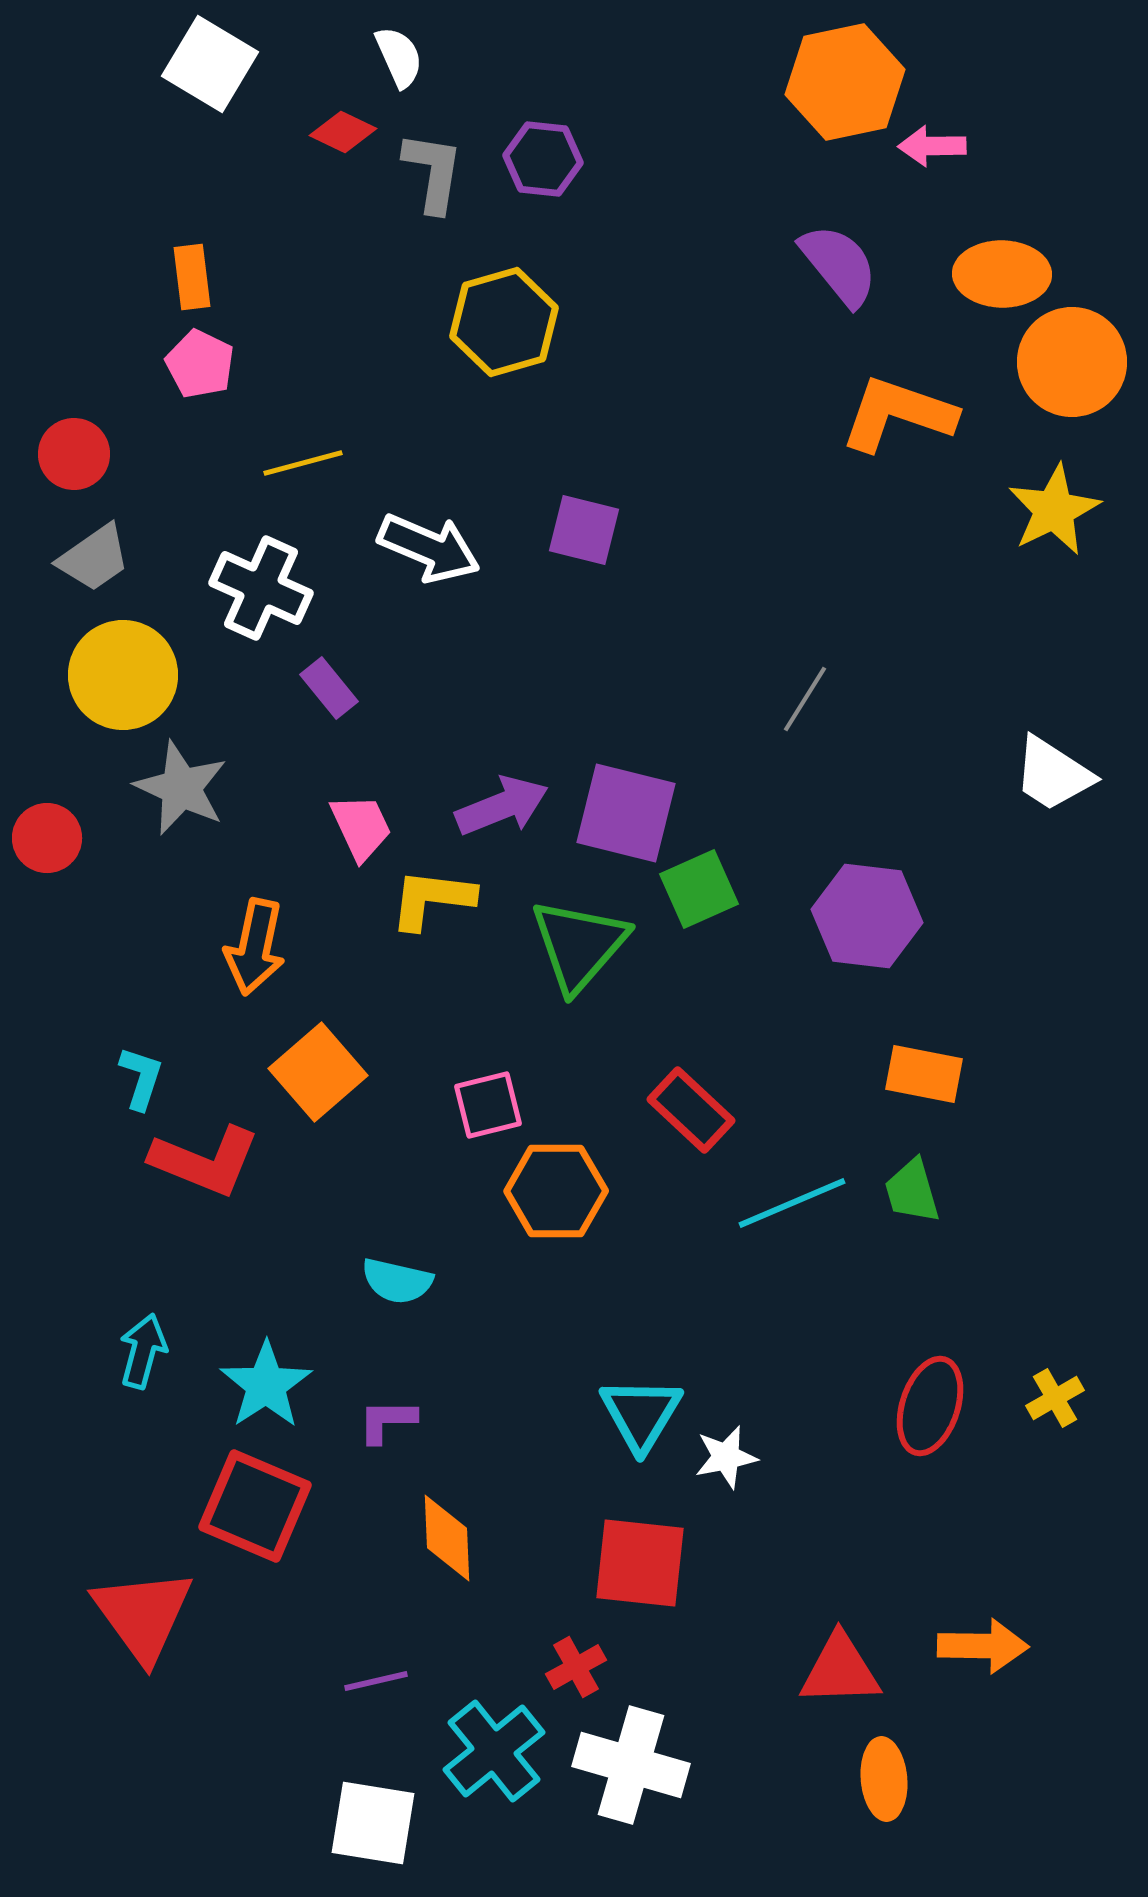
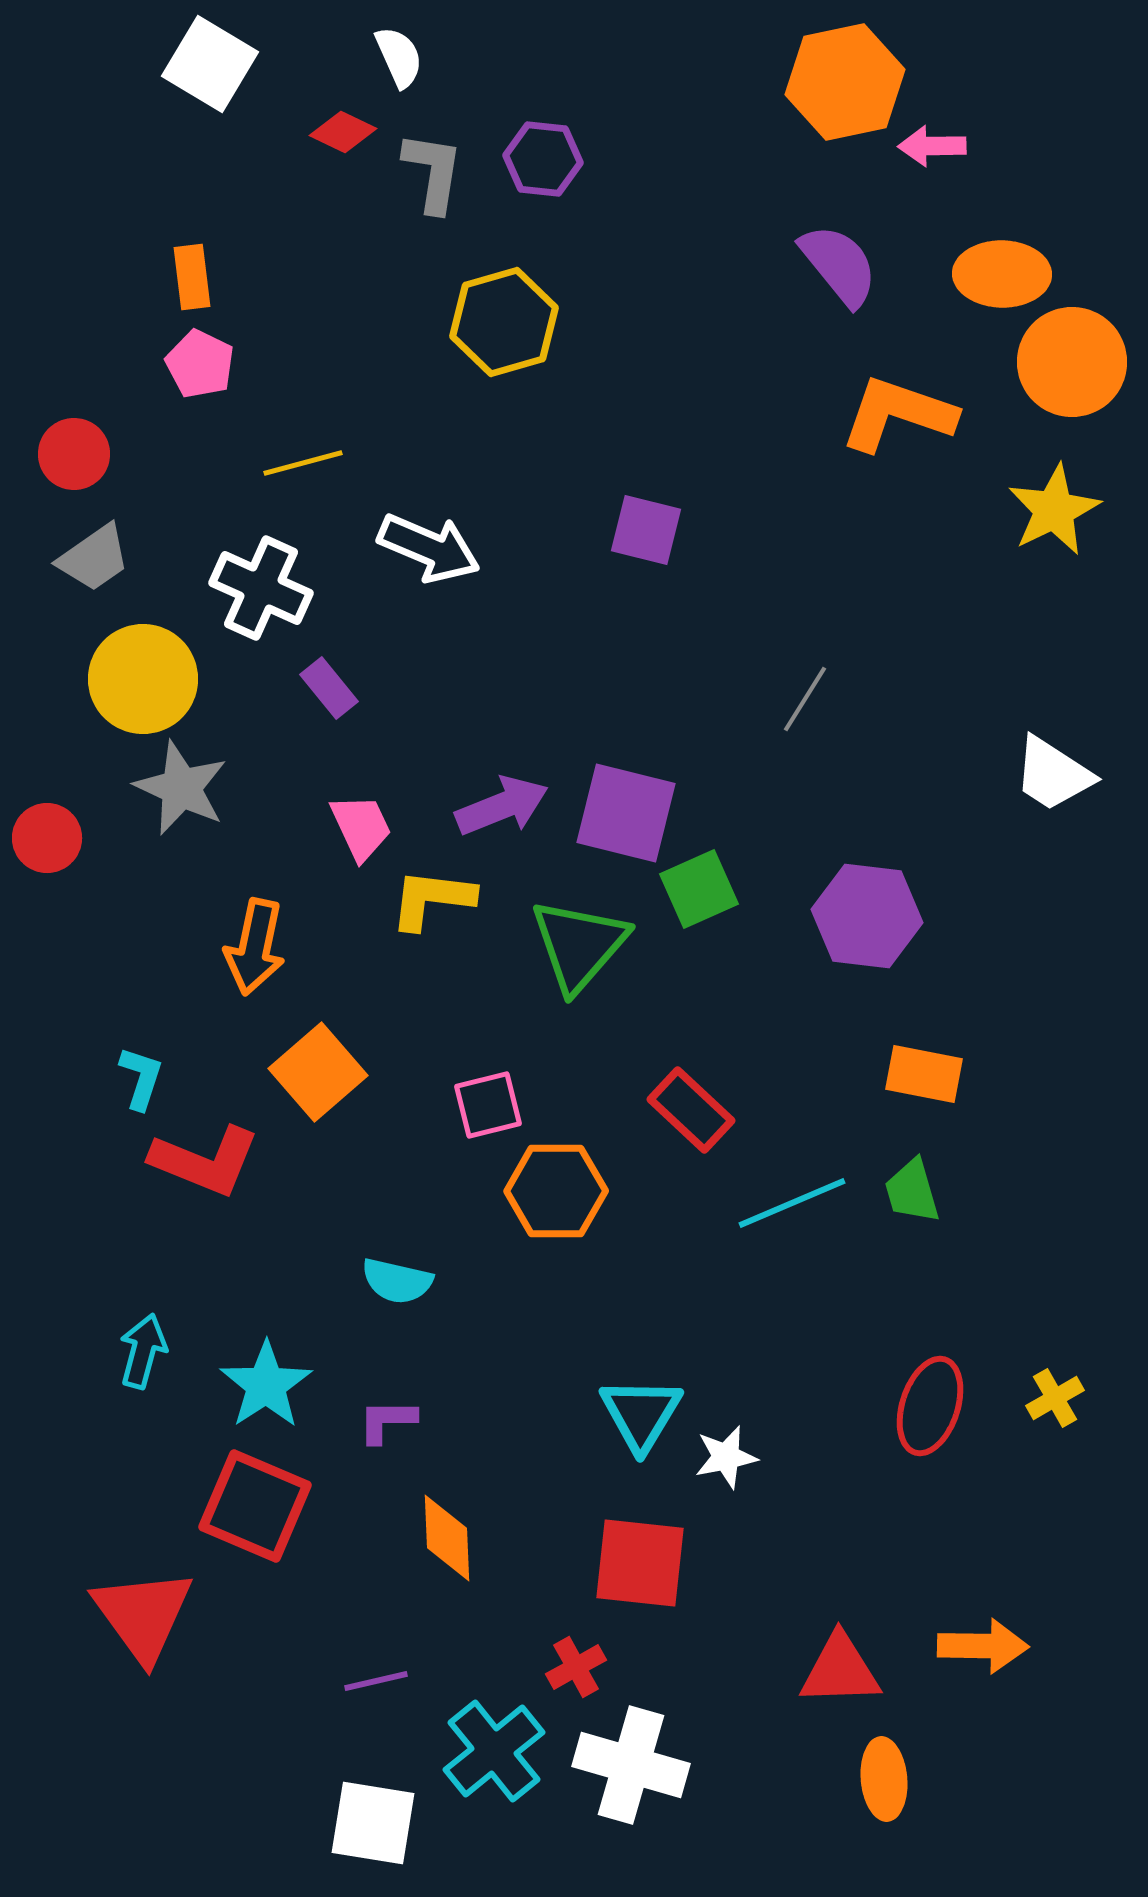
purple square at (584, 530): moved 62 px right
yellow circle at (123, 675): moved 20 px right, 4 px down
